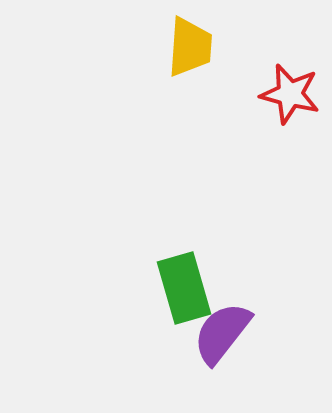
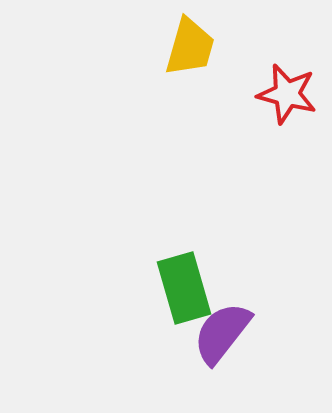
yellow trapezoid: rotated 12 degrees clockwise
red star: moved 3 px left
